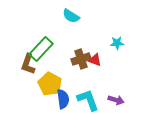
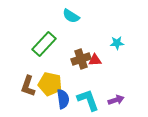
green rectangle: moved 3 px right, 5 px up
red triangle: rotated 24 degrees counterclockwise
brown L-shape: moved 22 px down
yellow pentagon: rotated 15 degrees counterclockwise
purple arrow: rotated 35 degrees counterclockwise
